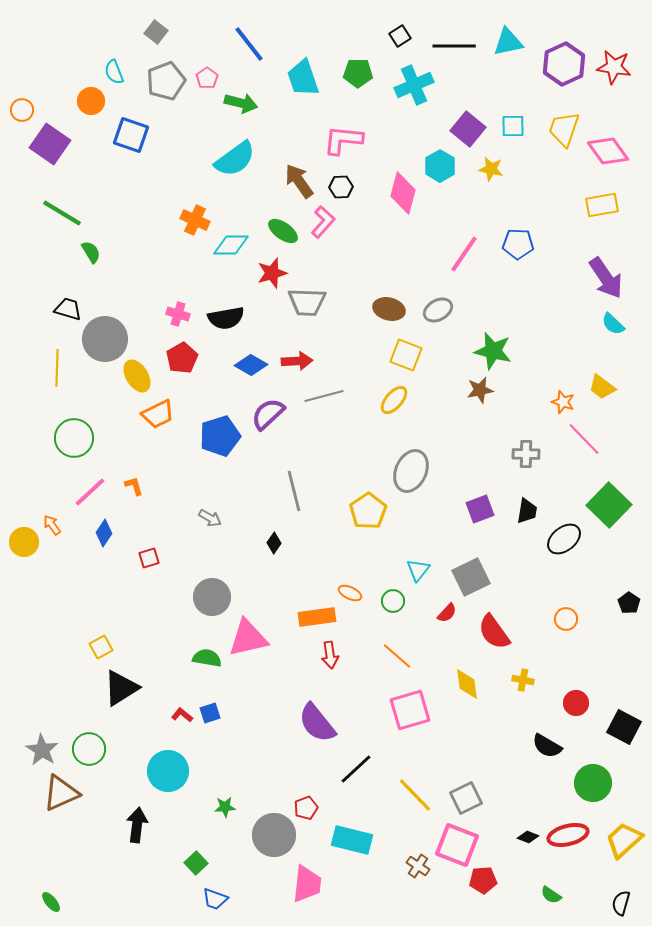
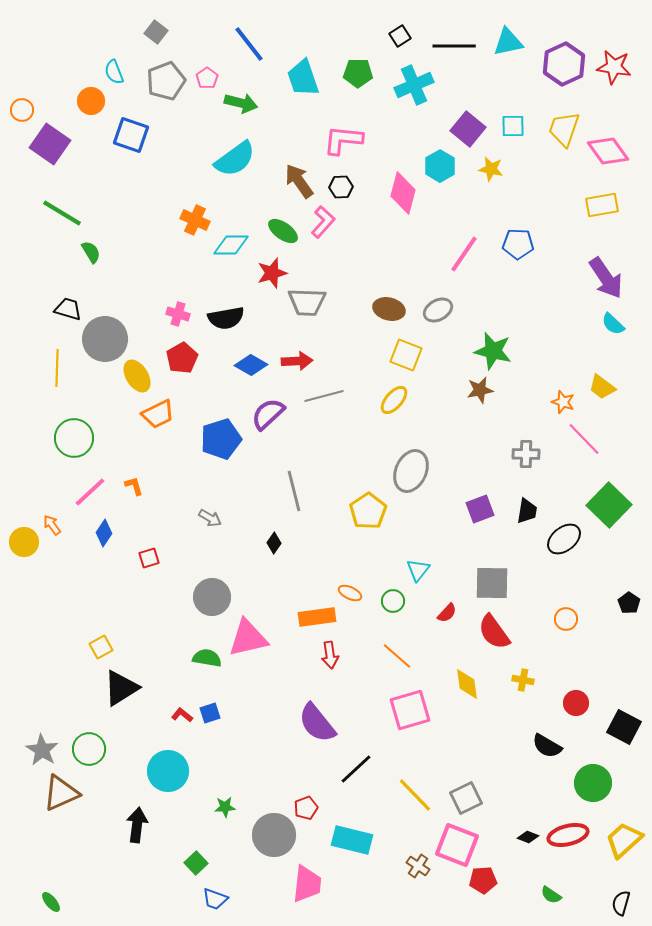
blue pentagon at (220, 436): moved 1 px right, 3 px down
gray square at (471, 577): moved 21 px right, 6 px down; rotated 27 degrees clockwise
